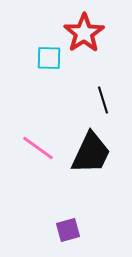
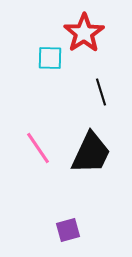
cyan square: moved 1 px right
black line: moved 2 px left, 8 px up
pink line: rotated 20 degrees clockwise
